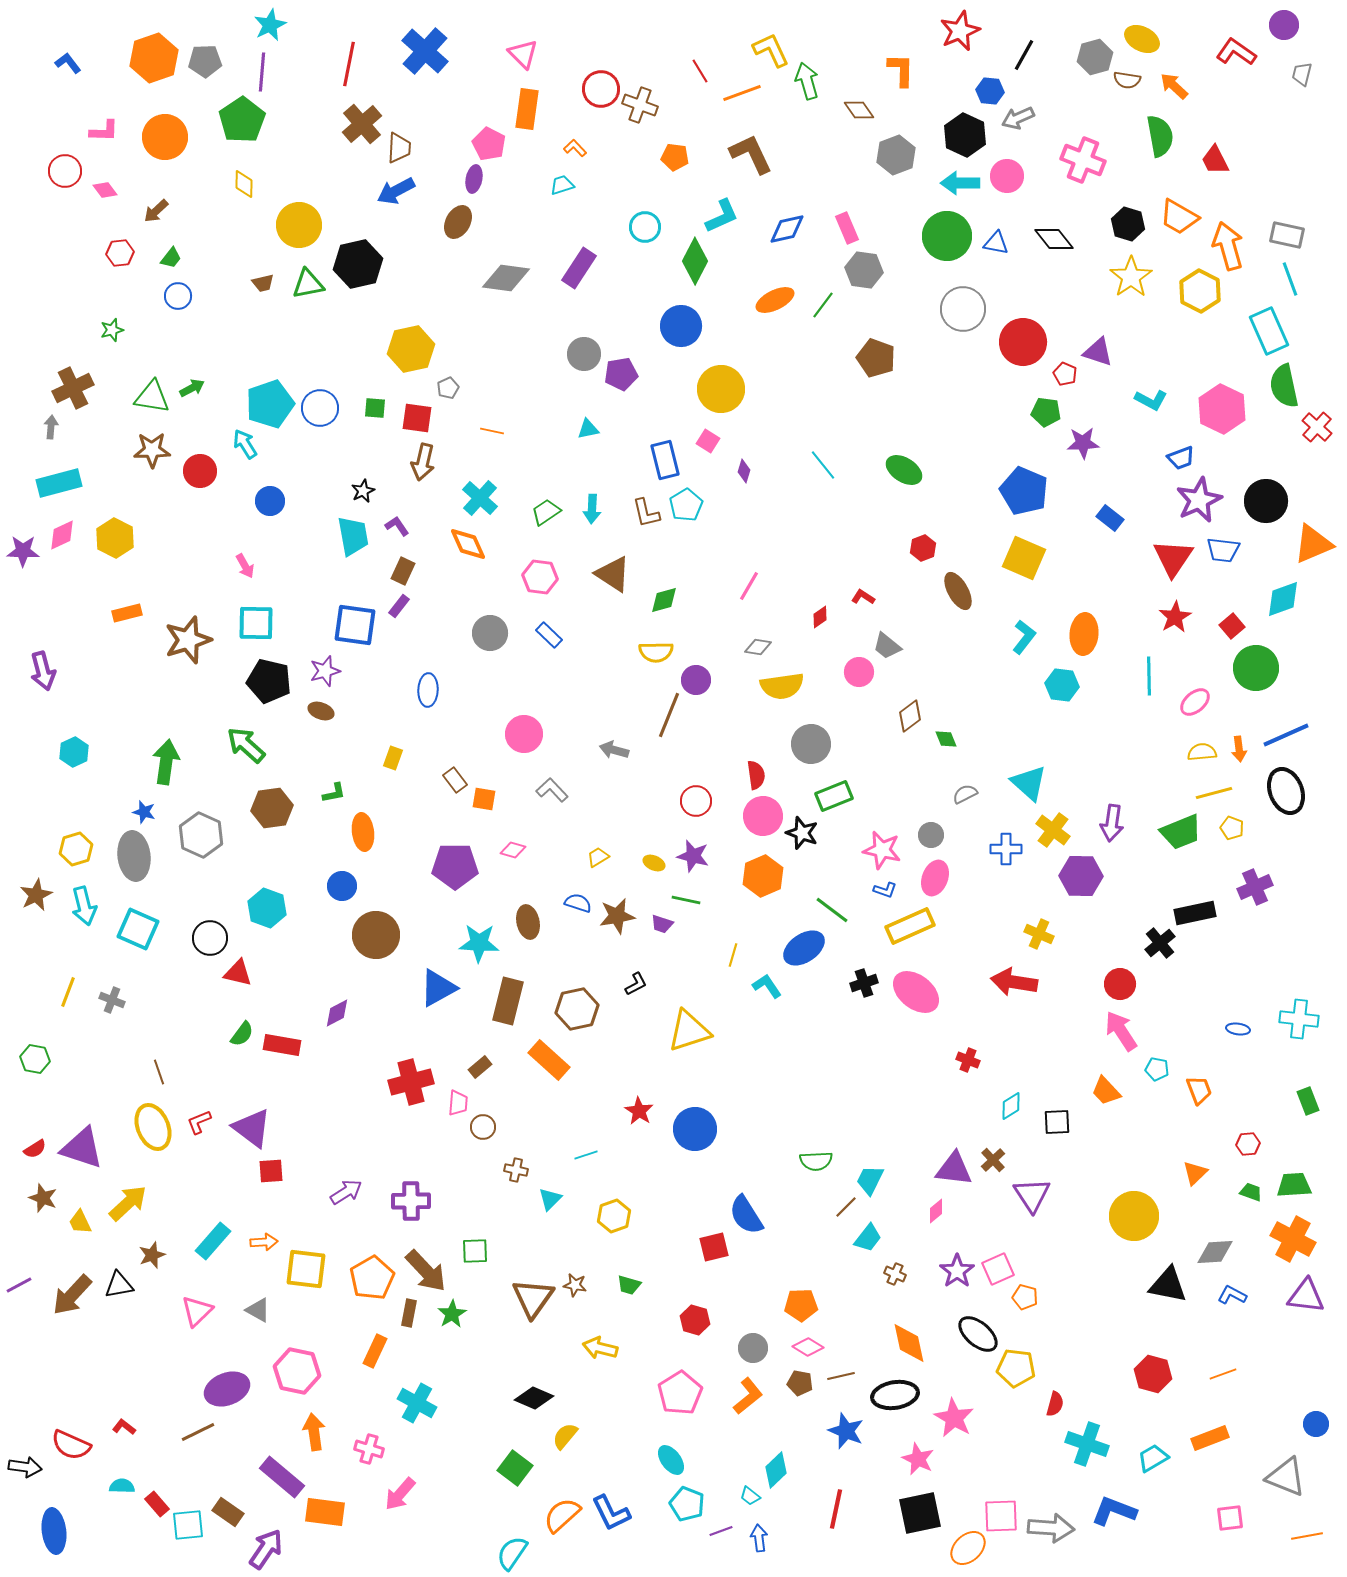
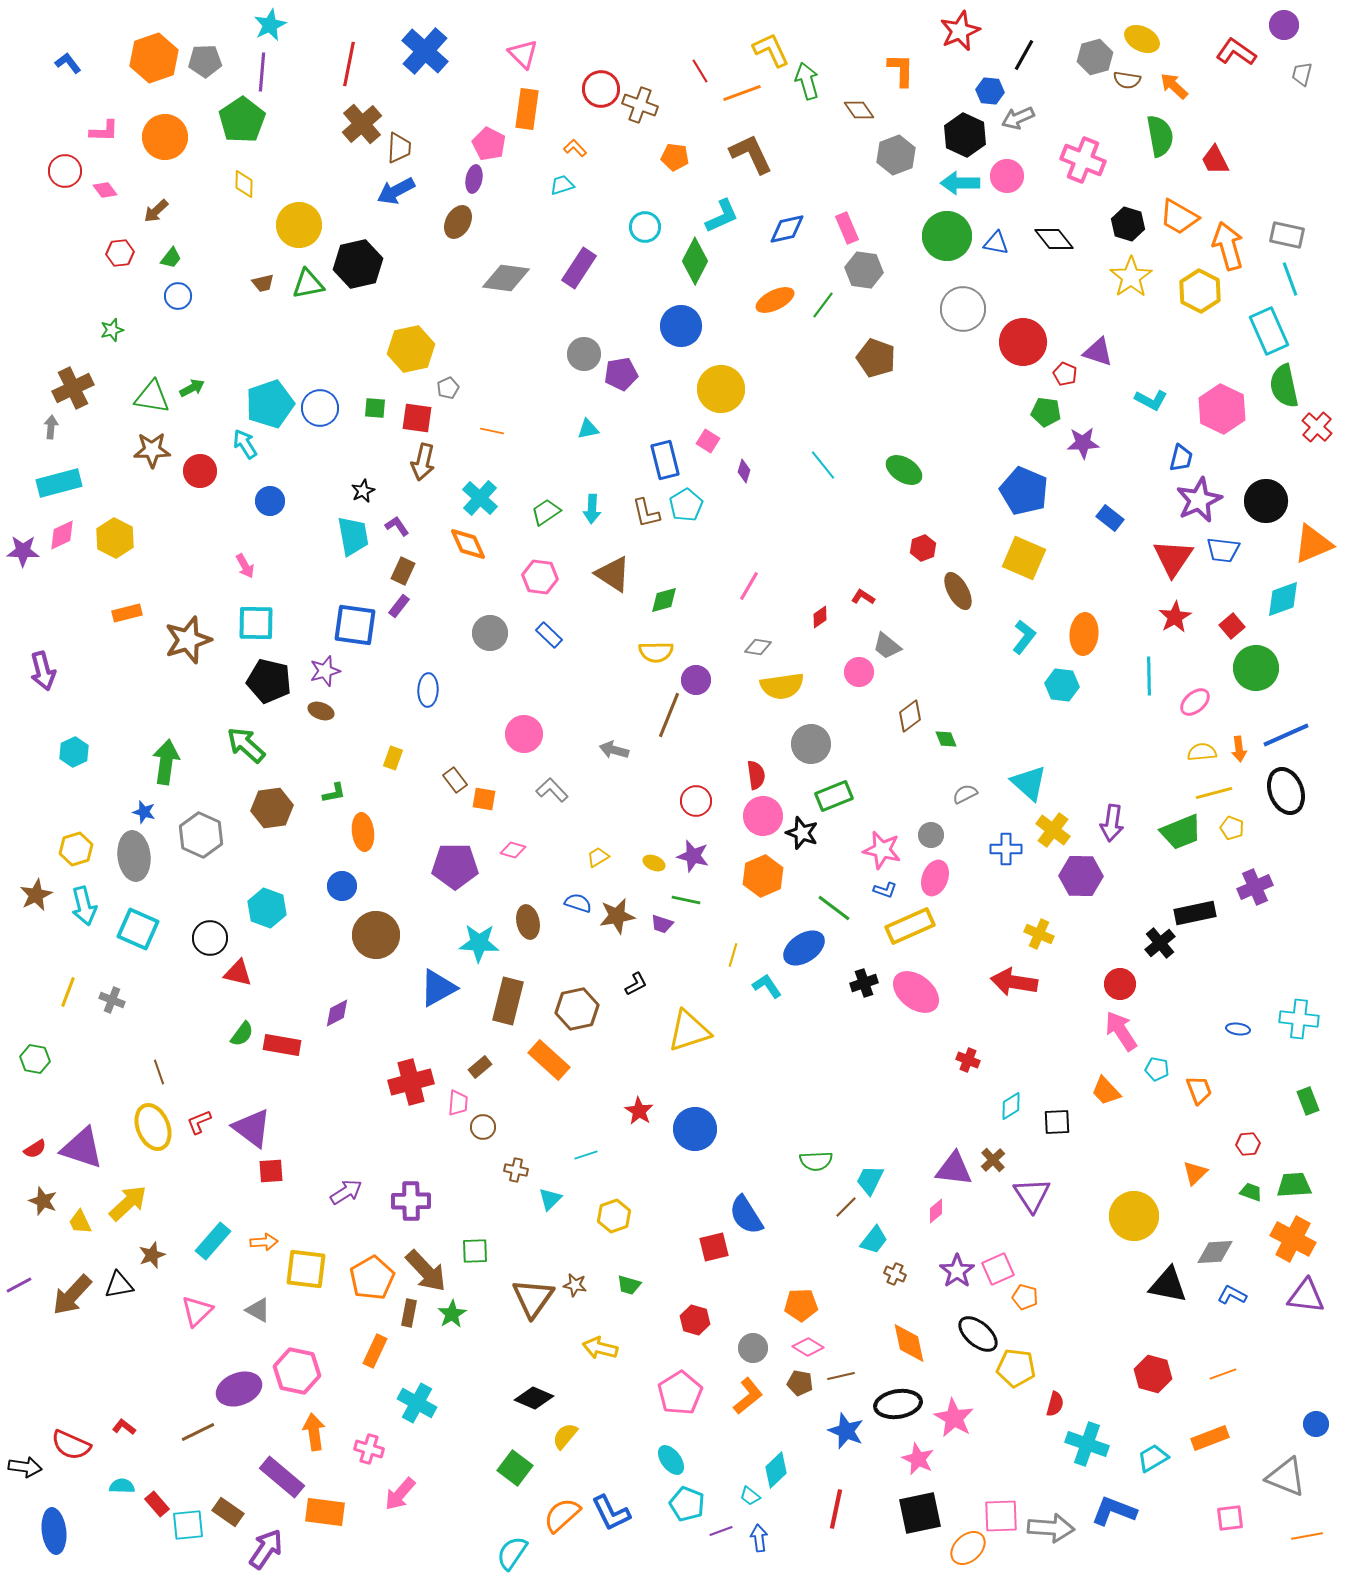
blue trapezoid at (1181, 458): rotated 56 degrees counterclockwise
green line at (832, 910): moved 2 px right, 2 px up
brown star at (43, 1198): moved 3 px down
cyan trapezoid at (868, 1238): moved 6 px right, 2 px down
purple ellipse at (227, 1389): moved 12 px right
black ellipse at (895, 1395): moved 3 px right, 9 px down
